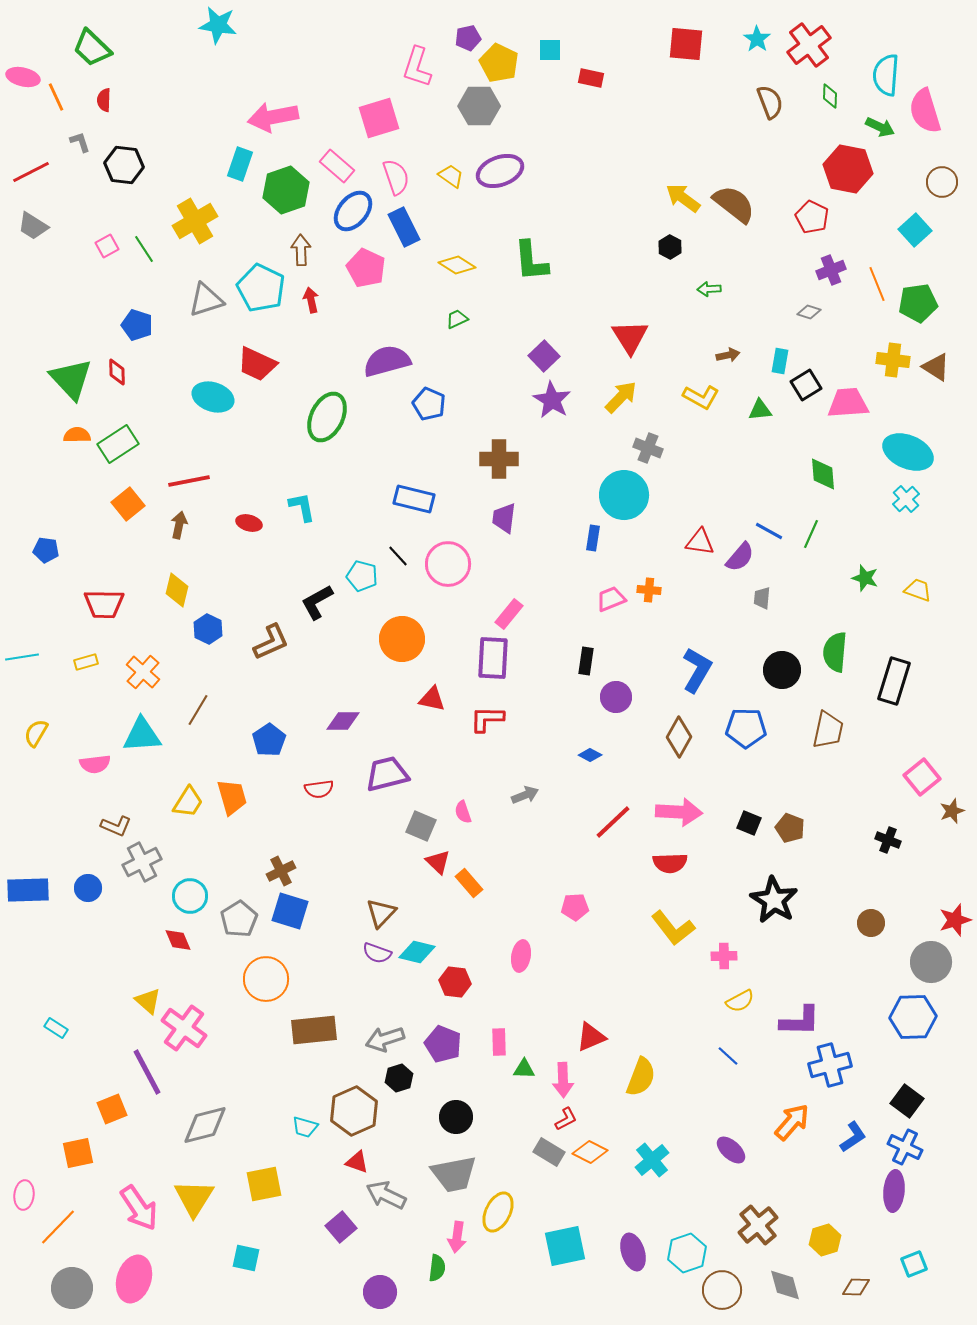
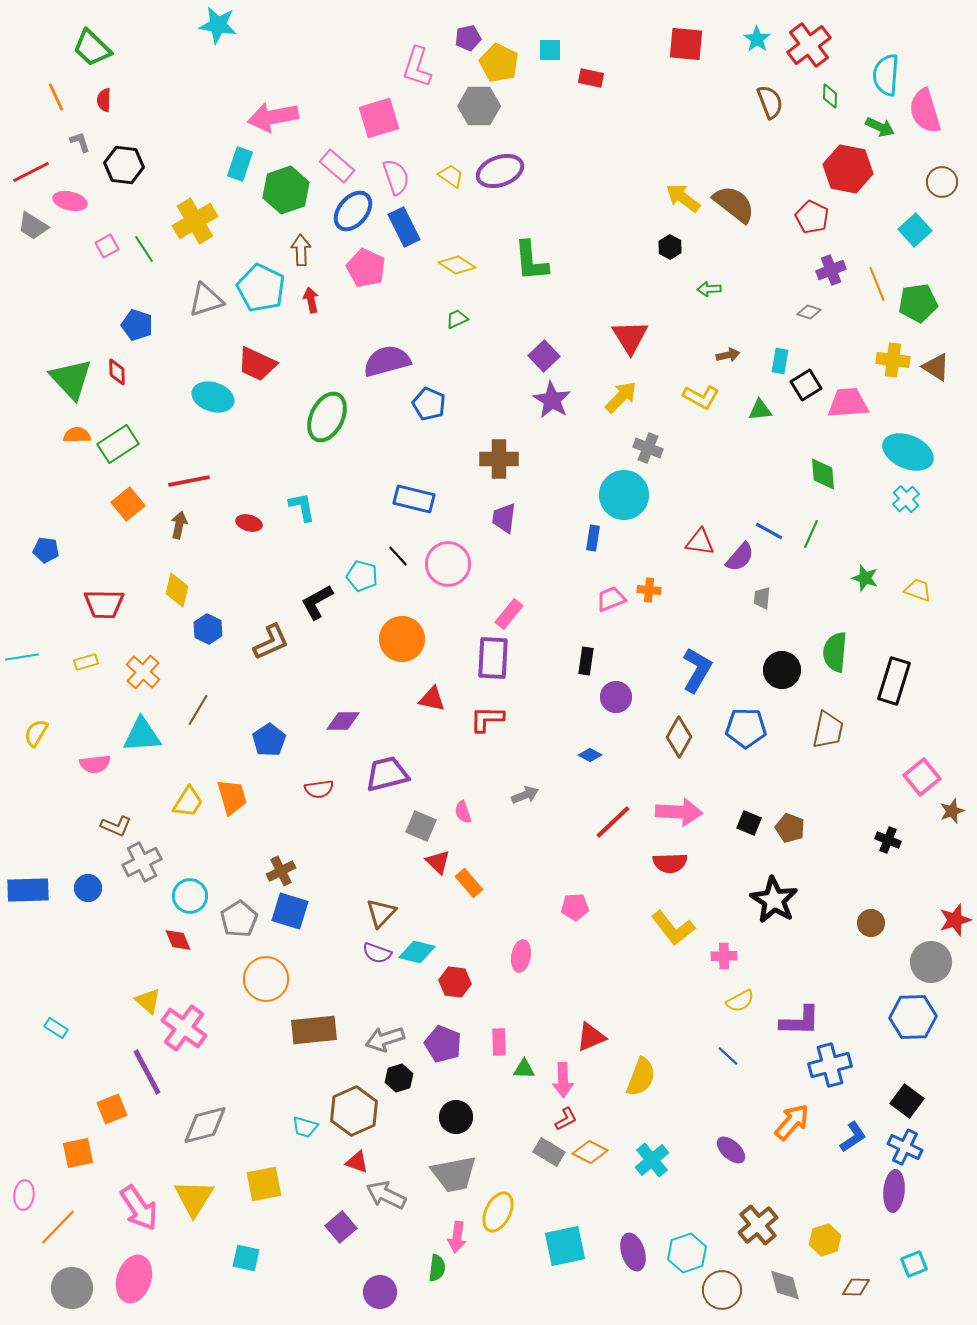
pink ellipse at (23, 77): moved 47 px right, 124 px down
